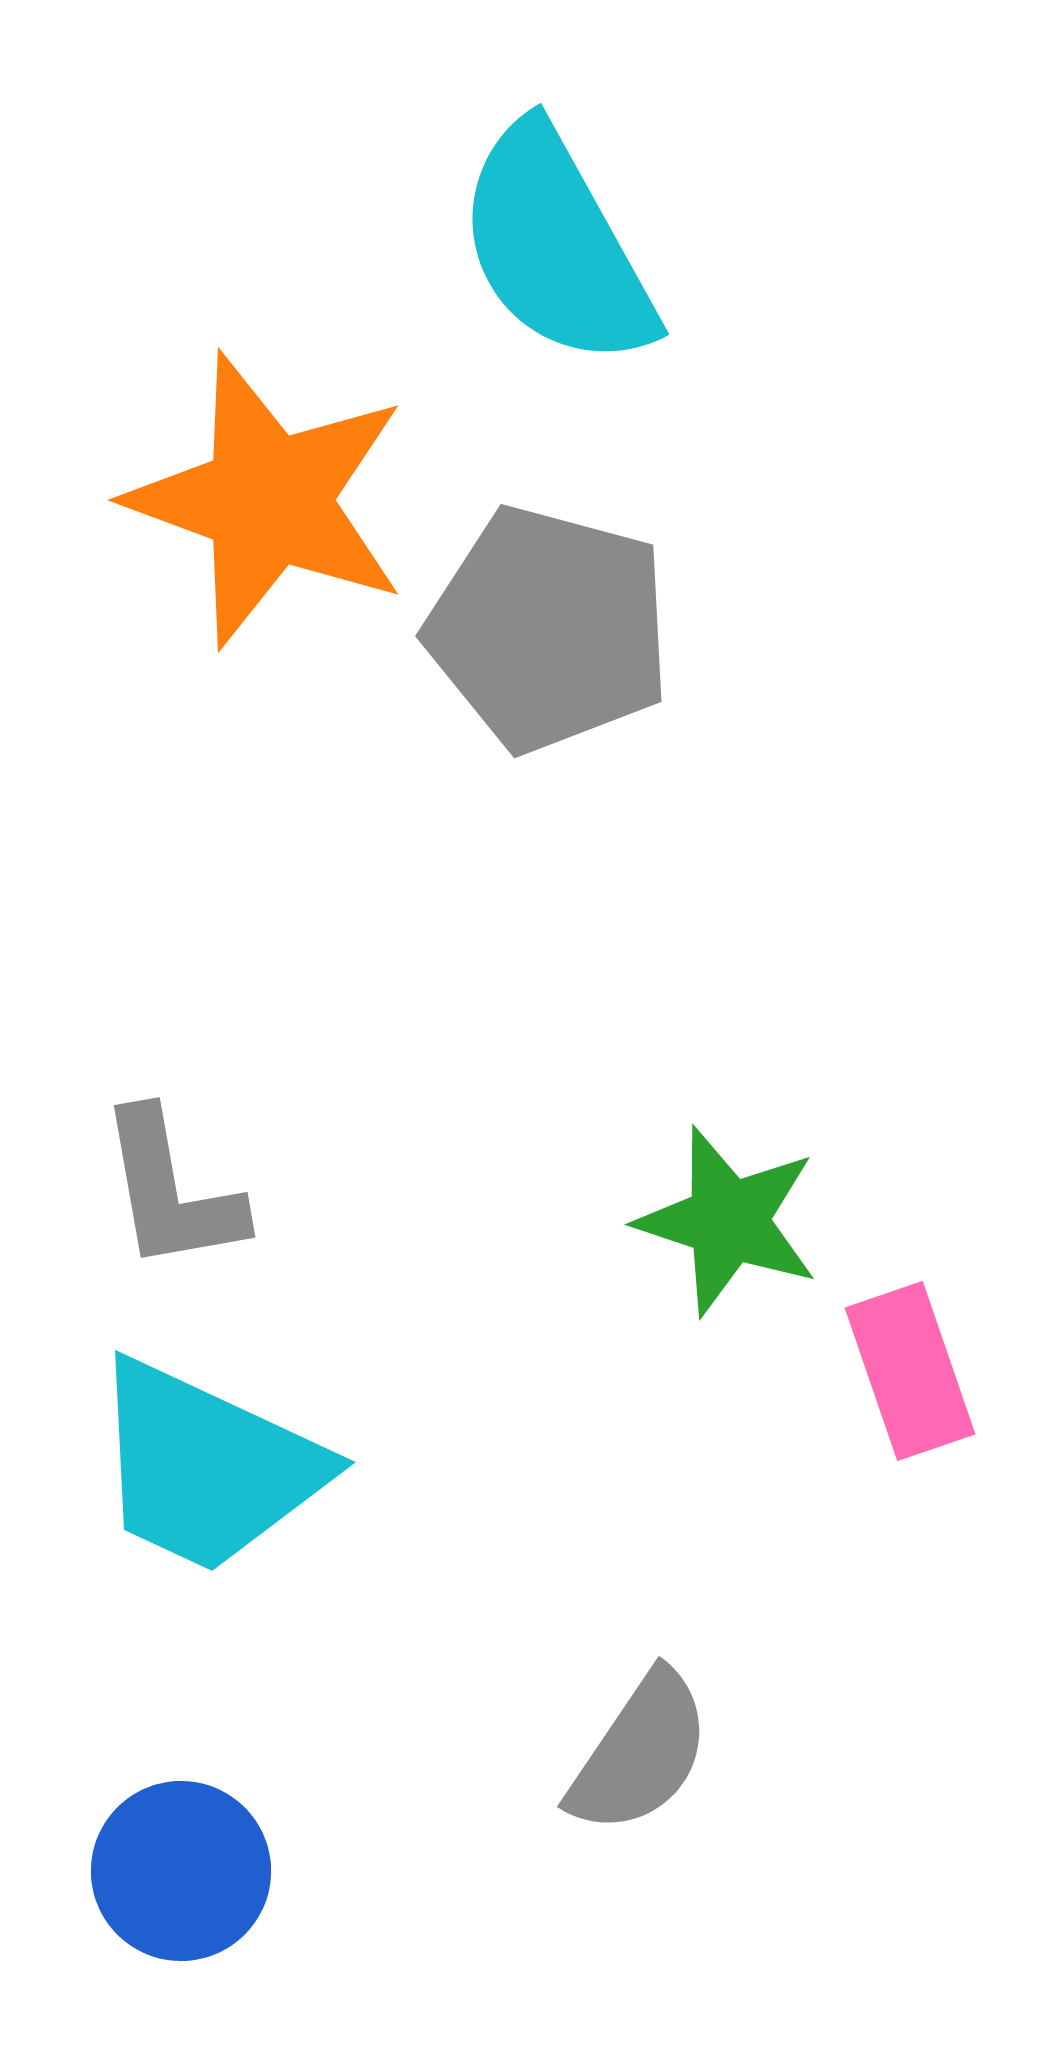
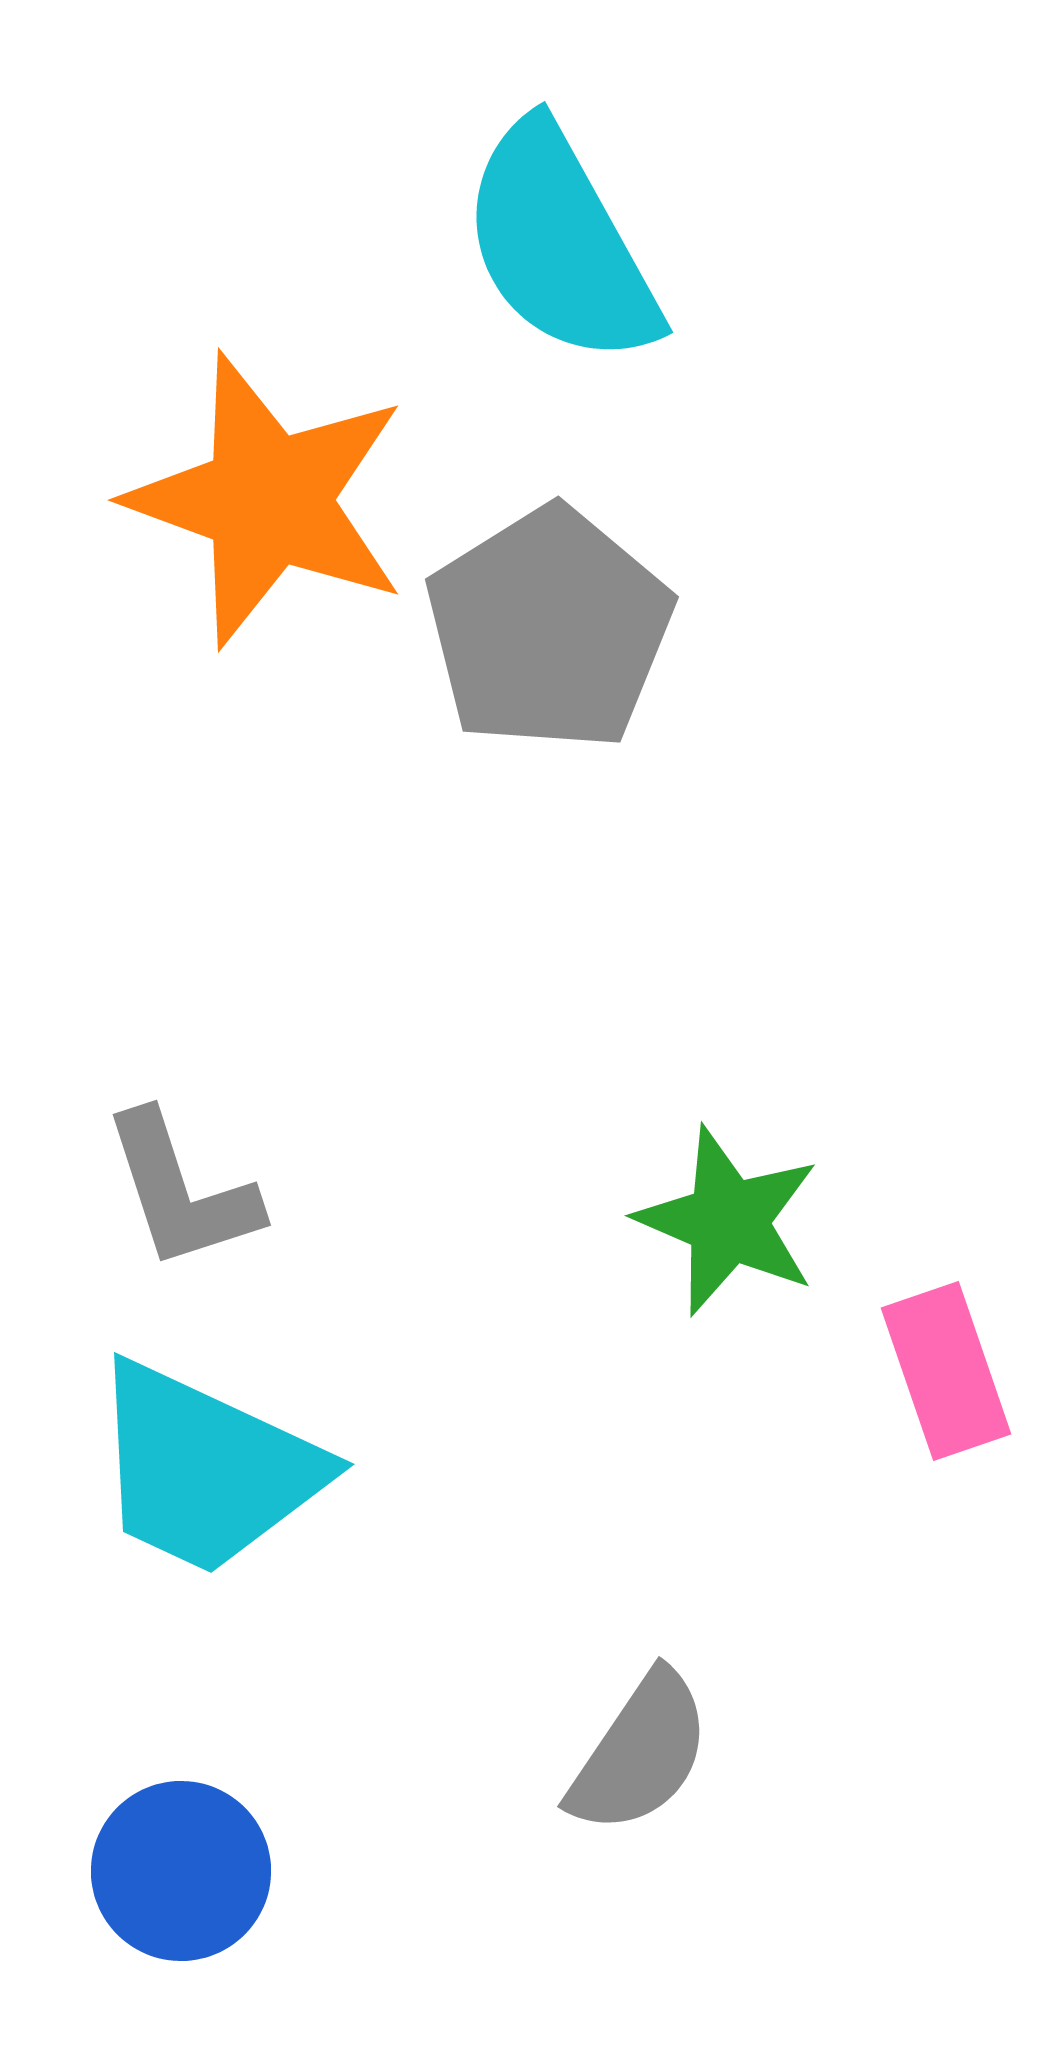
cyan semicircle: moved 4 px right, 2 px up
gray pentagon: rotated 25 degrees clockwise
gray L-shape: moved 10 px right; rotated 8 degrees counterclockwise
green star: rotated 5 degrees clockwise
pink rectangle: moved 36 px right
cyan trapezoid: moved 1 px left, 2 px down
